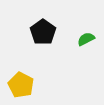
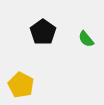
green semicircle: rotated 102 degrees counterclockwise
